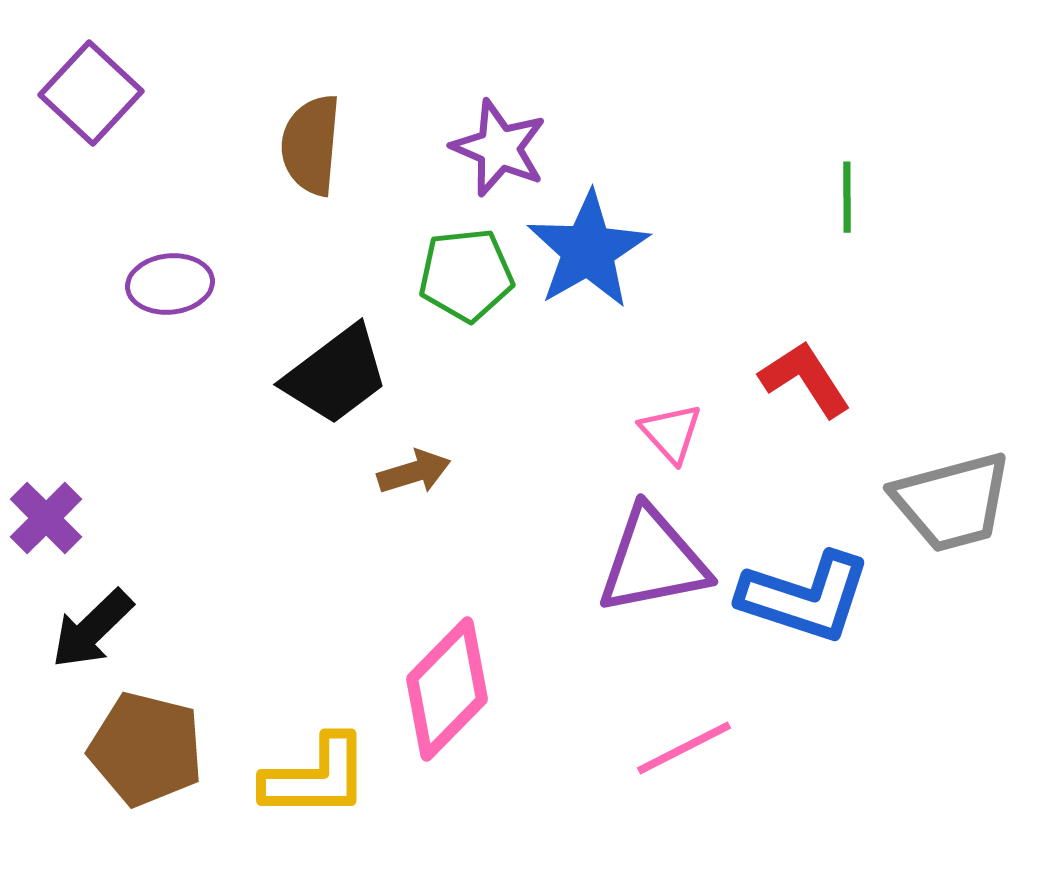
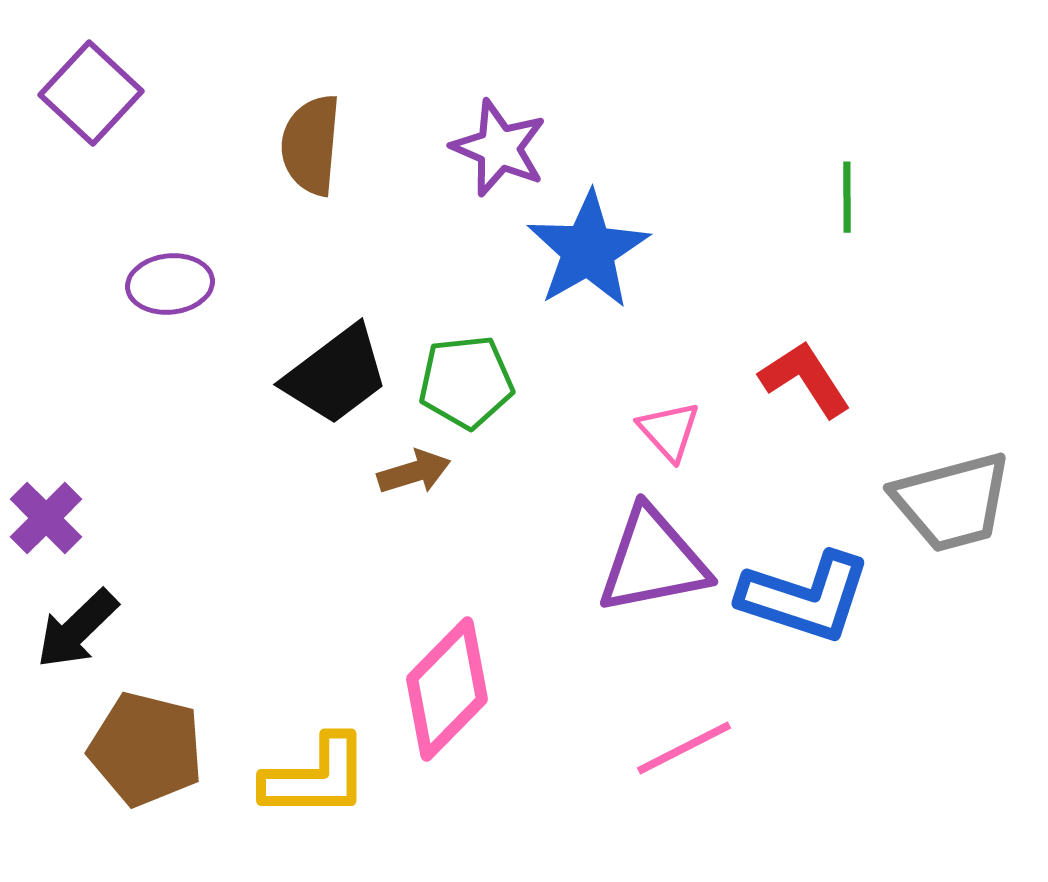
green pentagon: moved 107 px down
pink triangle: moved 2 px left, 2 px up
black arrow: moved 15 px left
